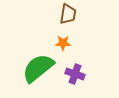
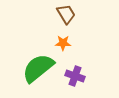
brown trapezoid: moved 2 px left; rotated 40 degrees counterclockwise
purple cross: moved 2 px down
